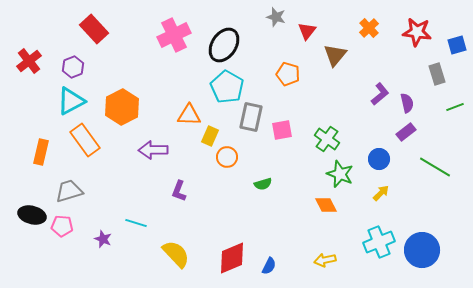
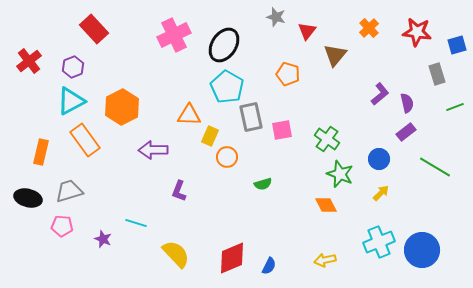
gray rectangle at (251, 117): rotated 24 degrees counterclockwise
black ellipse at (32, 215): moved 4 px left, 17 px up
